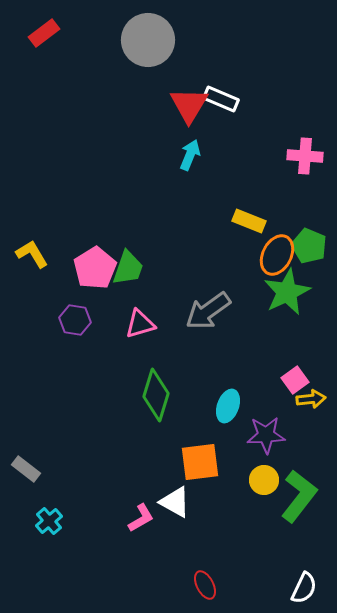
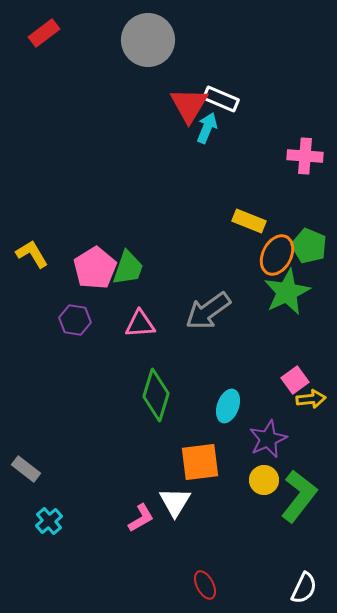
cyan arrow: moved 17 px right, 27 px up
pink triangle: rotated 12 degrees clockwise
purple star: moved 2 px right, 4 px down; rotated 21 degrees counterclockwise
white triangle: rotated 32 degrees clockwise
